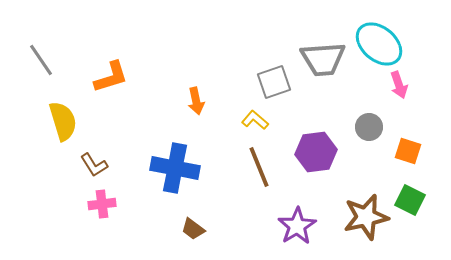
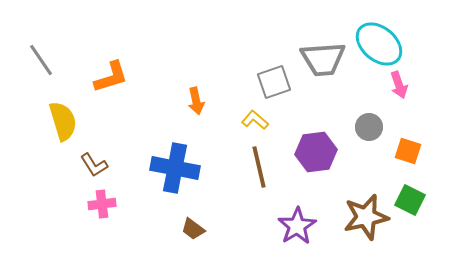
brown line: rotated 9 degrees clockwise
